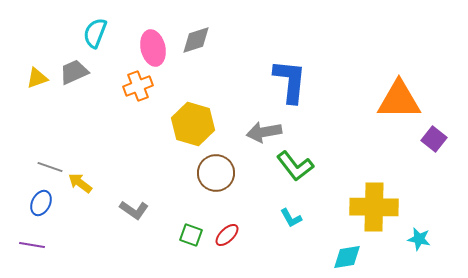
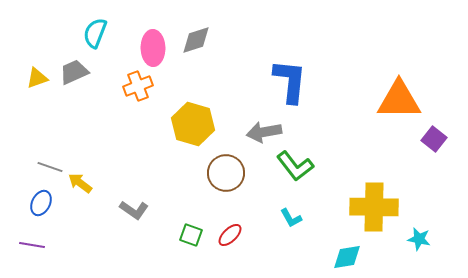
pink ellipse: rotated 12 degrees clockwise
brown circle: moved 10 px right
red ellipse: moved 3 px right
